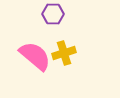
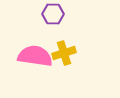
pink semicircle: rotated 32 degrees counterclockwise
